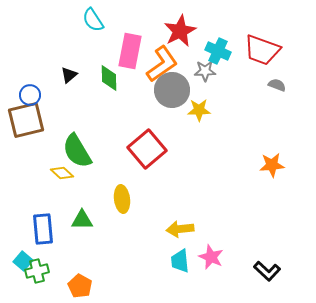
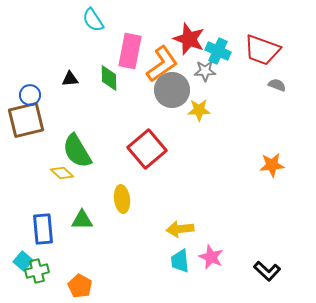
red star: moved 9 px right, 8 px down; rotated 24 degrees counterclockwise
black triangle: moved 1 px right, 4 px down; rotated 36 degrees clockwise
